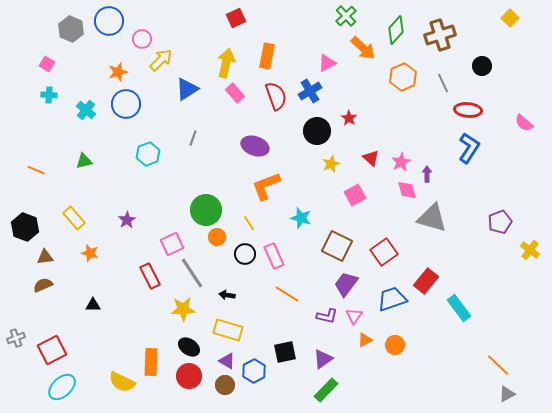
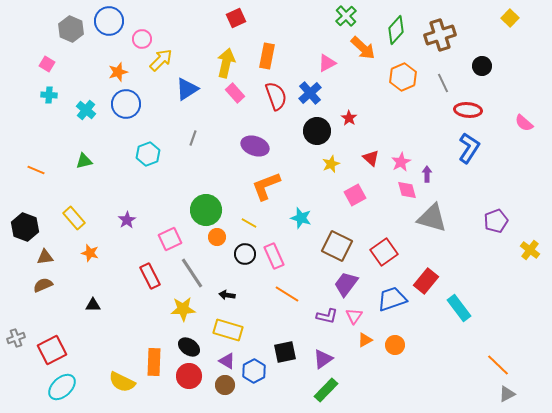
blue cross at (310, 91): moved 2 px down; rotated 10 degrees counterclockwise
purple pentagon at (500, 222): moved 4 px left, 1 px up
yellow line at (249, 223): rotated 28 degrees counterclockwise
pink square at (172, 244): moved 2 px left, 5 px up
orange rectangle at (151, 362): moved 3 px right
